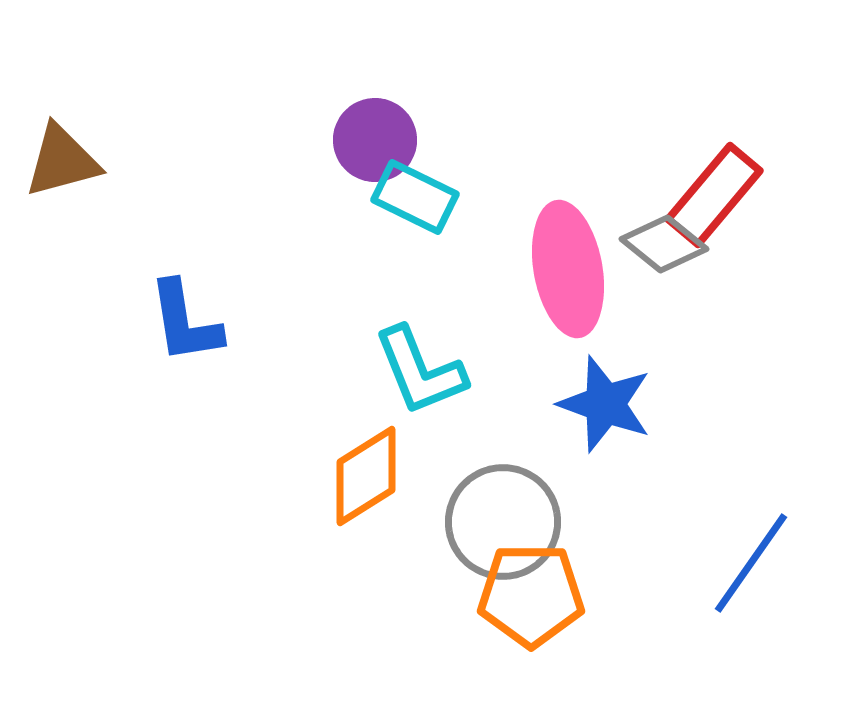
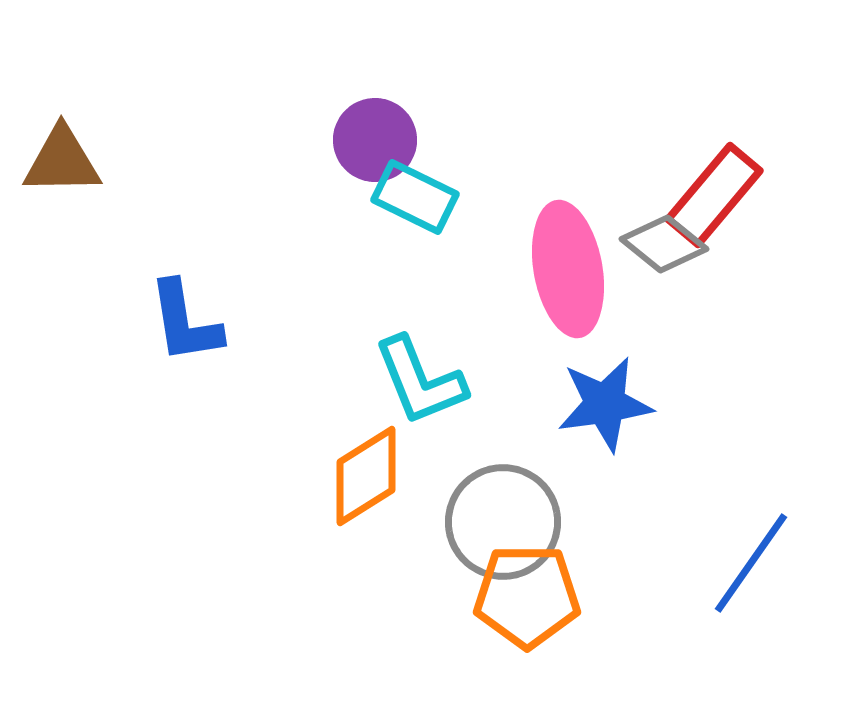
brown triangle: rotated 14 degrees clockwise
cyan L-shape: moved 10 px down
blue star: rotated 28 degrees counterclockwise
orange pentagon: moved 4 px left, 1 px down
